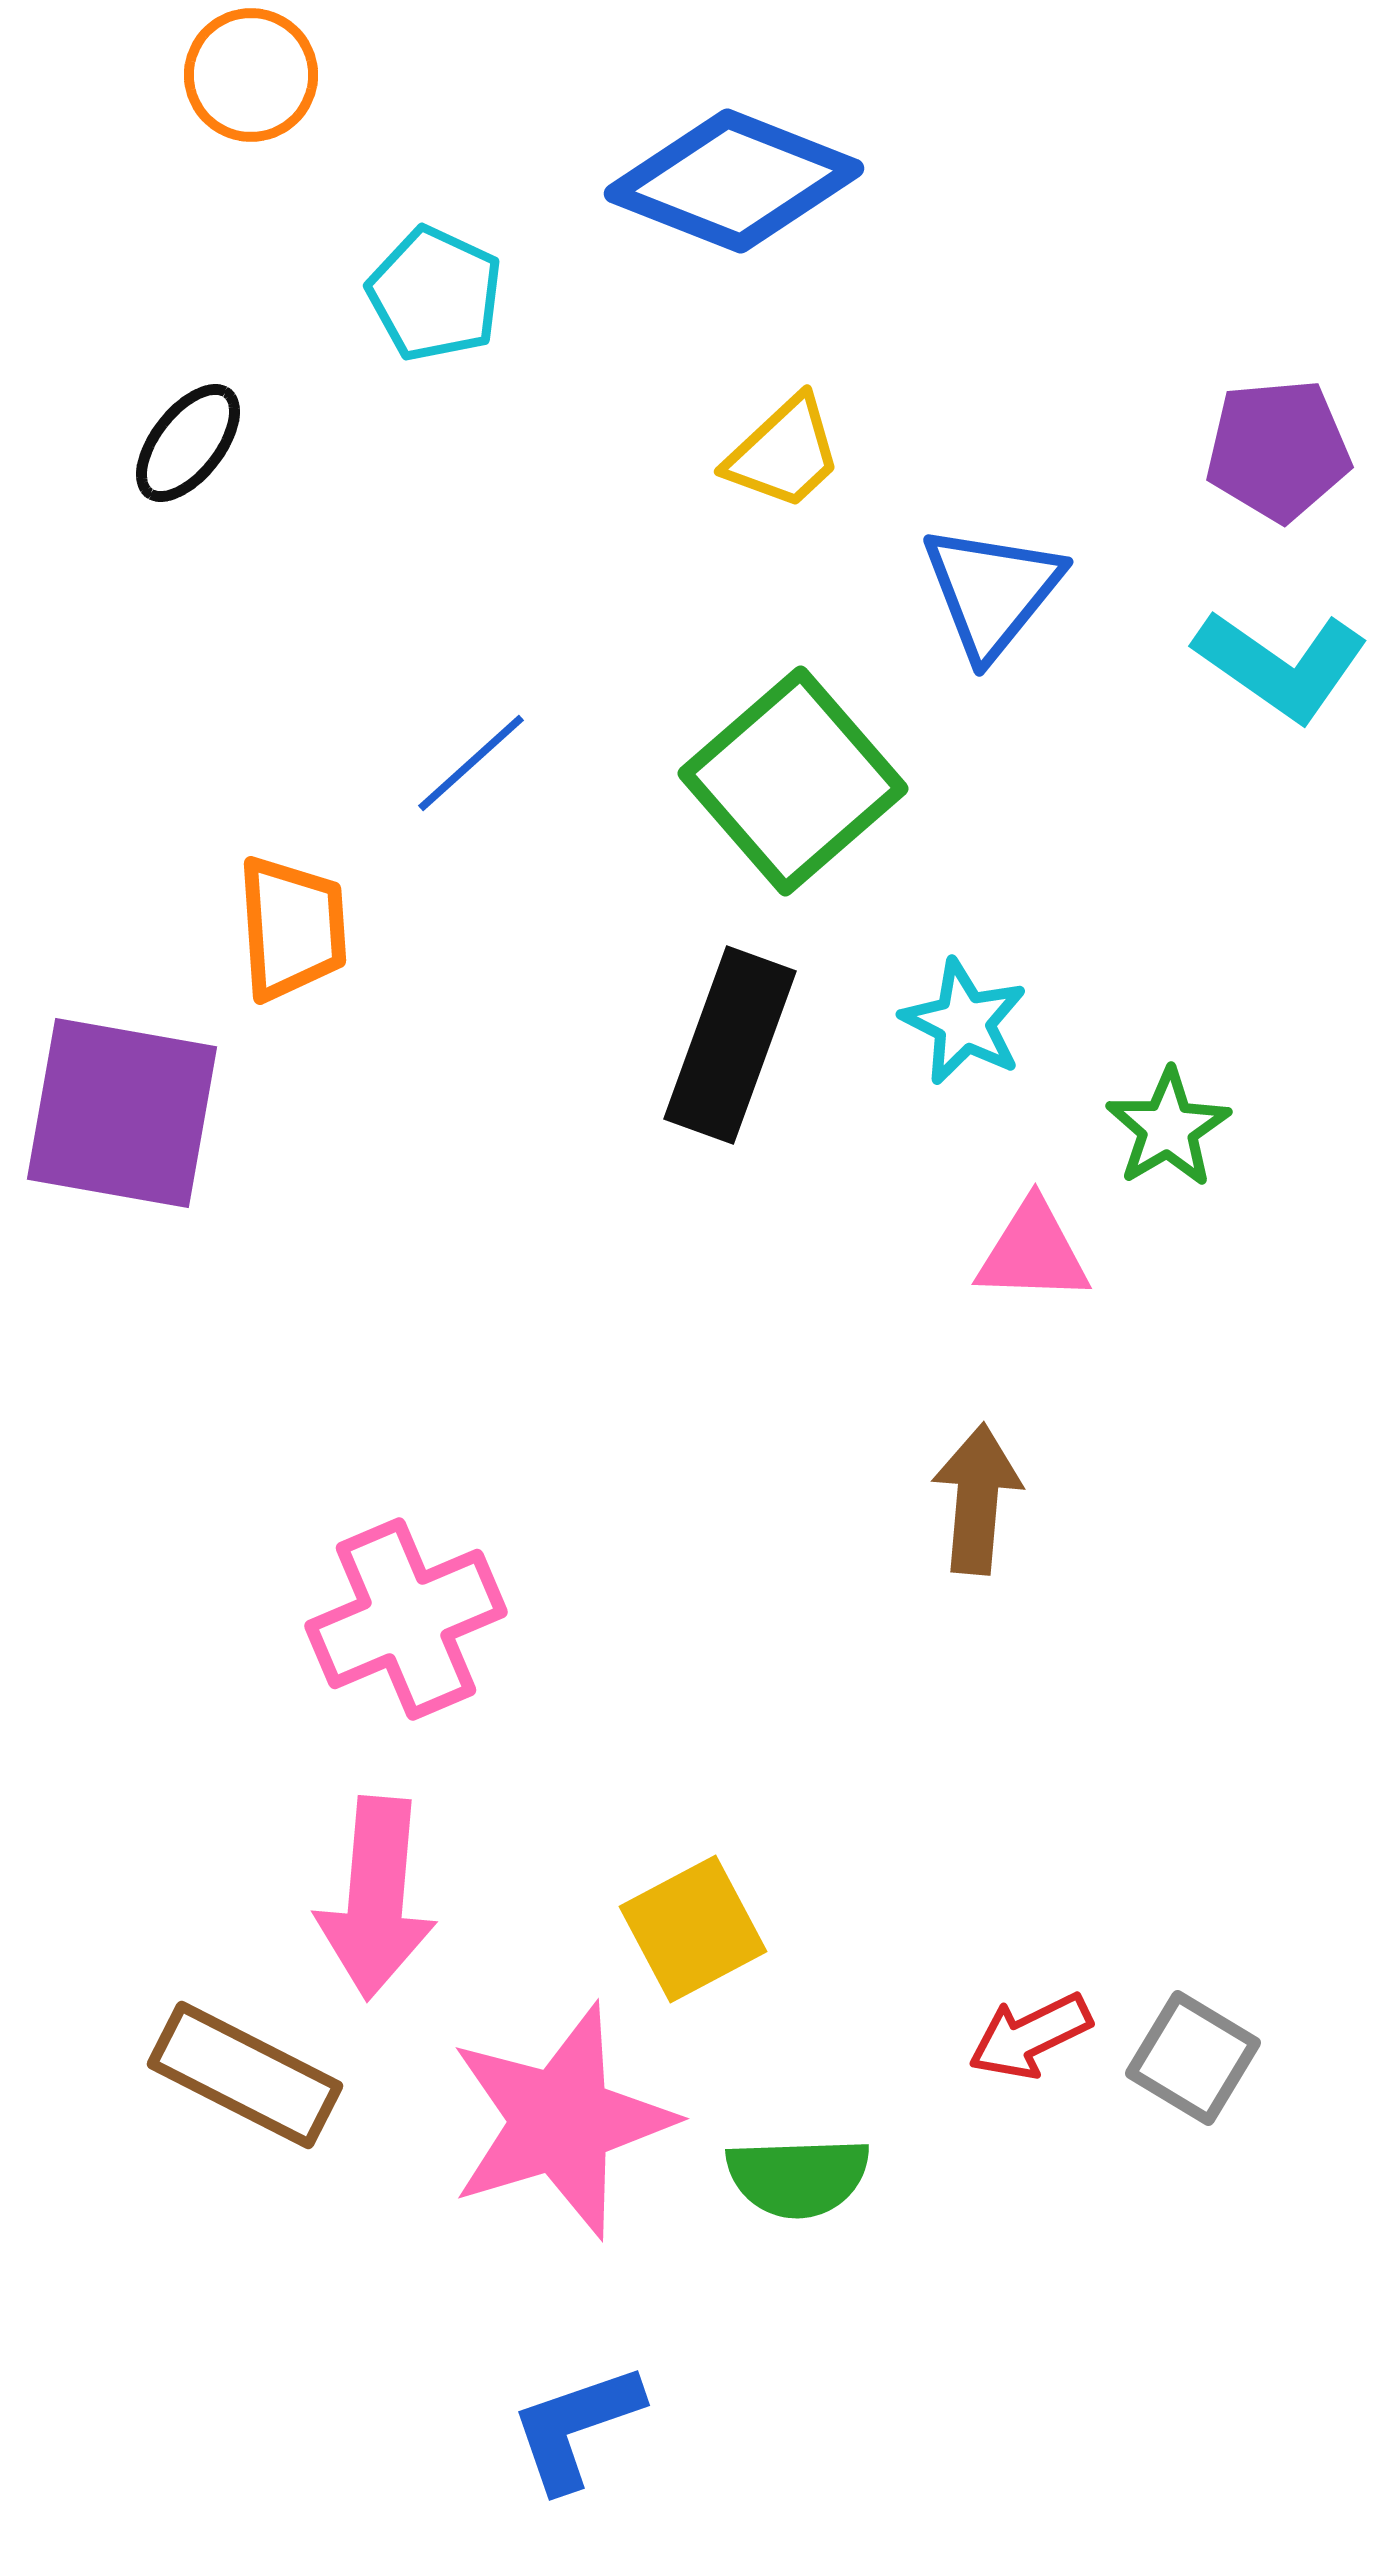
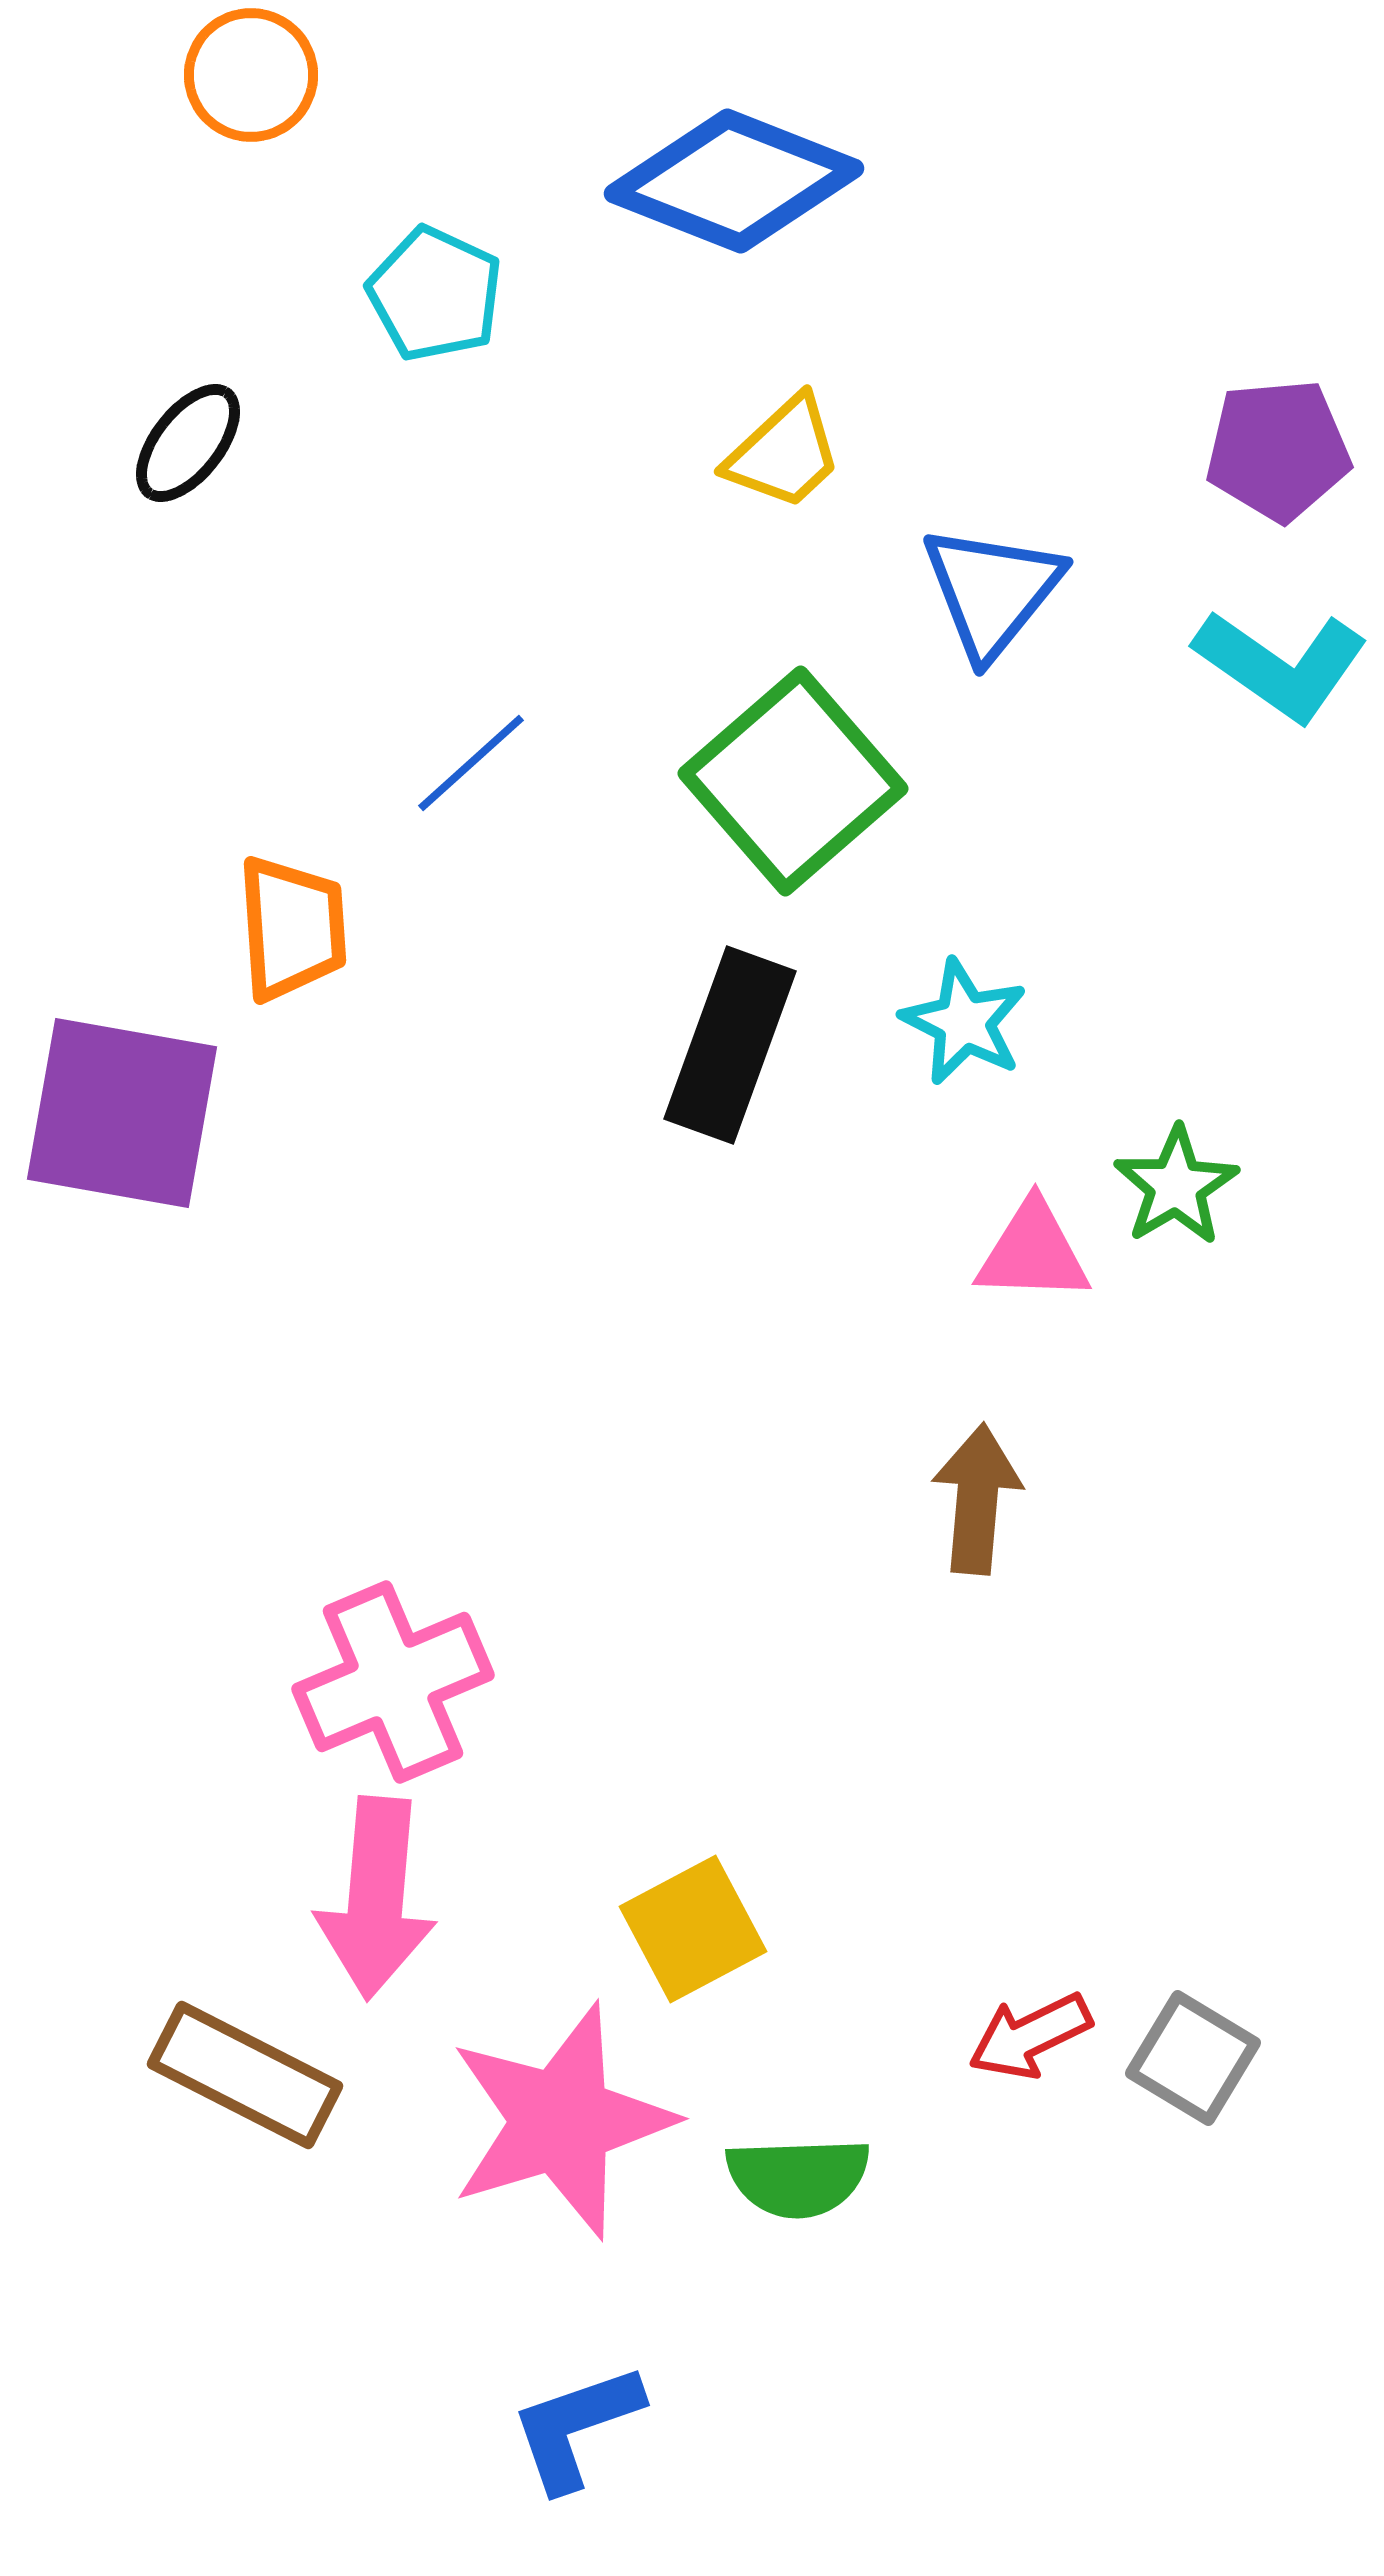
green star: moved 8 px right, 58 px down
pink cross: moved 13 px left, 63 px down
